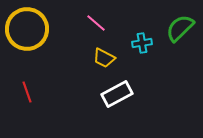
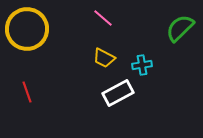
pink line: moved 7 px right, 5 px up
cyan cross: moved 22 px down
white rectangle: moved 1 px right, 1 px up
